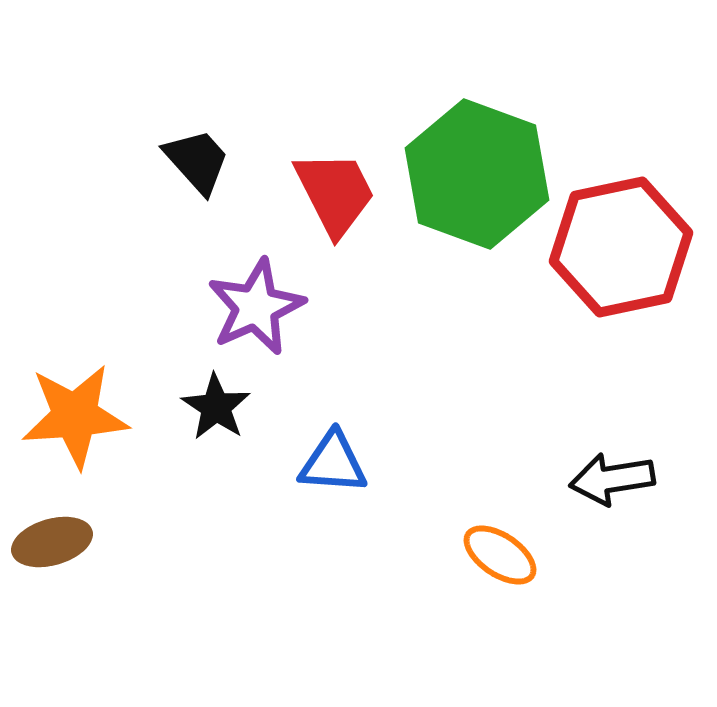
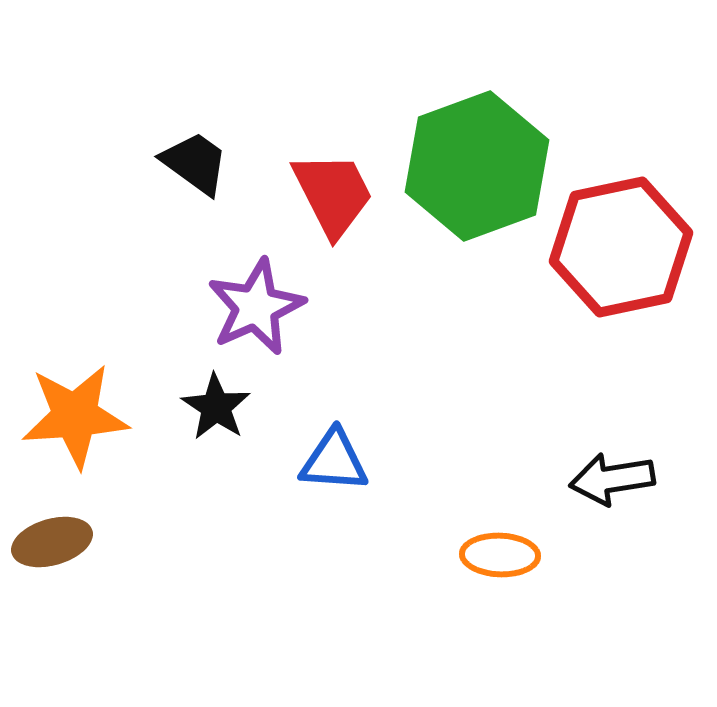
black trapezoid: moved 2 px left, 2 px down; rotated 12 degrees counterclockwise
green hexagon: moved 8 px up; rotated 20 degrees clockwise
red trapezoid: moved 2 px left, 1 px down
blue triangle: moved 1 px right, 2 px up
orange ellipse: rotated 32 degrees counterclockwise
